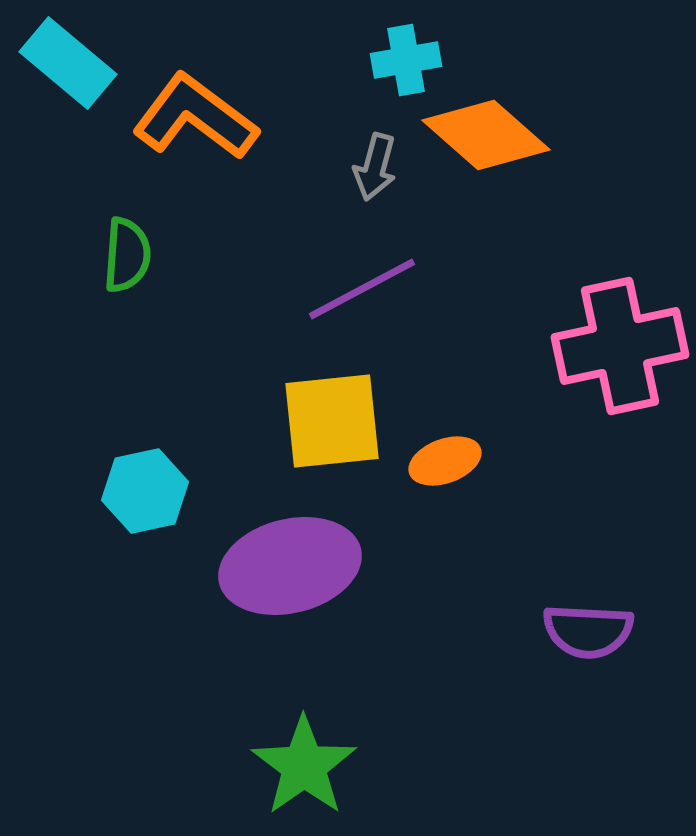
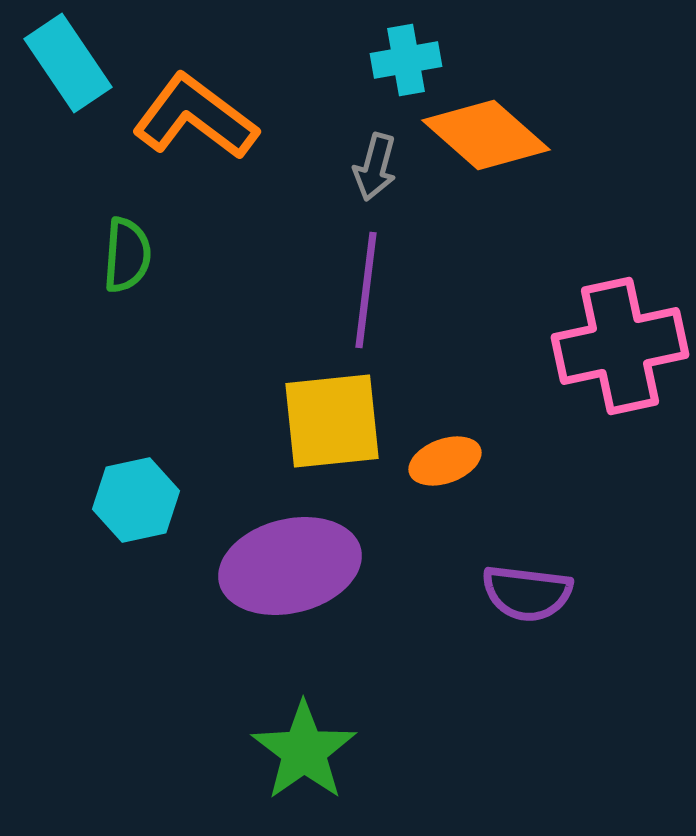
cyan rectangle: rotated 16 degrees clockwise
purple line: moved 4 px right, 1 px down; rotated 55 degrees counterclockwise
cyan hexagon: moved 9 px left, 9 px down
purple semicircle: moved 61 px left, 38 px up; rotated 4 degrees clockwise
green star: moved 15 px up
